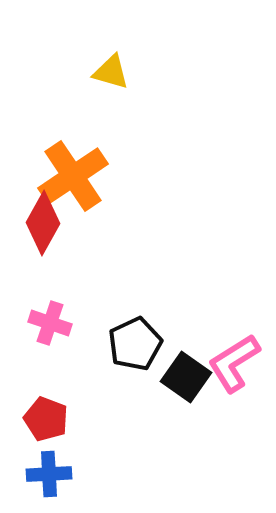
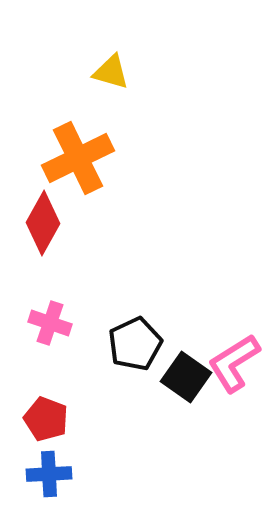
orange cross: moved 5 px right, 18 px up; rotated 8 degrees clockwise
